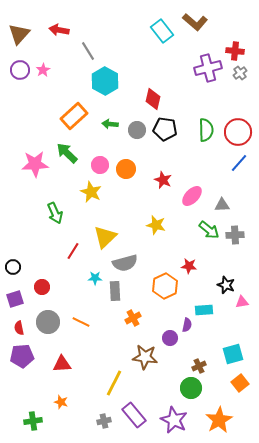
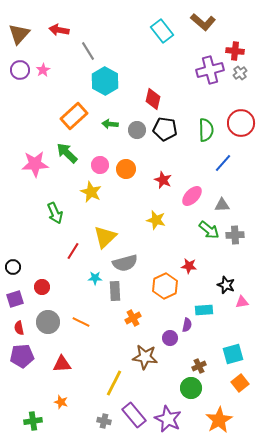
brown L-shape at (195, 22): moved 8 px right
purple cross at (208, 68): moved 2 px right, 2 px down
red circle at (238, 132): moved 3 px right, 9 px up
blue line at (239, 163): moved 16 px left
yellow star at (156, 225): moved 5 px up
purple star at (174, 420): moved 6 px left, 1 px up
gray cross at (104, 421): rotated 24 degrees clockwise
